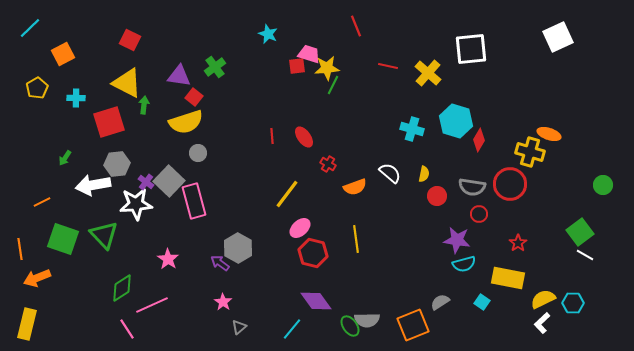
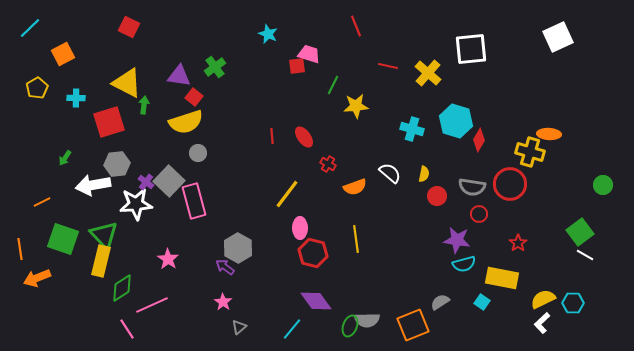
red square at (130, 40): moved 1 px left, 13 px up
yellow star at (327, 68): moved 29 px right, 38 px down
orange ellipse at (549, 134): rotated 15 degrees counterclockwise
pink ellipse at (300, 228): rotated 50 degrees counterclockwise
purple arrow at (220, 263): moved 5 px right, 4 px down
yellow rectangle at (508, 278): moved 6 px left
yellow rectangle at (27, 324): moved 74 px right, 63 px up
green ellipse at (350, 326): rotated 55 degrees clockwise
